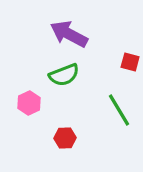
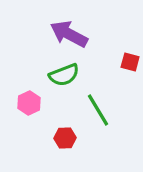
green line: moved 21 px left
